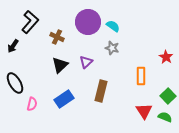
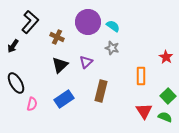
black ellipse: moved 1 px right
